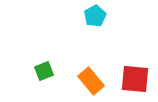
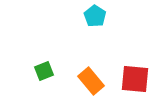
cyan pentagon: rotated 10 degrees counterclockwise
